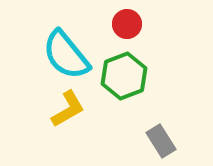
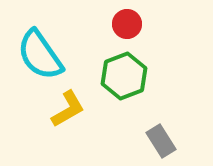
cyan semicircle: moved 26 px left; rotated 4 degrees clockwise
